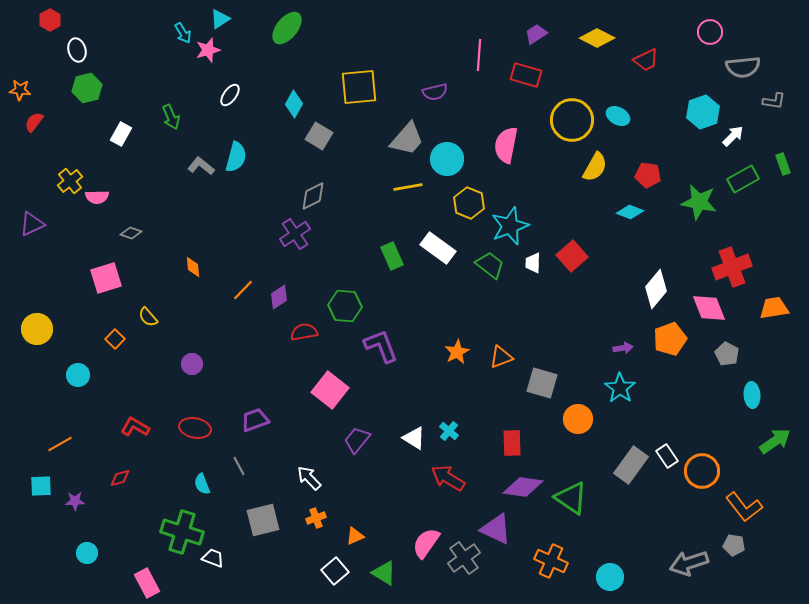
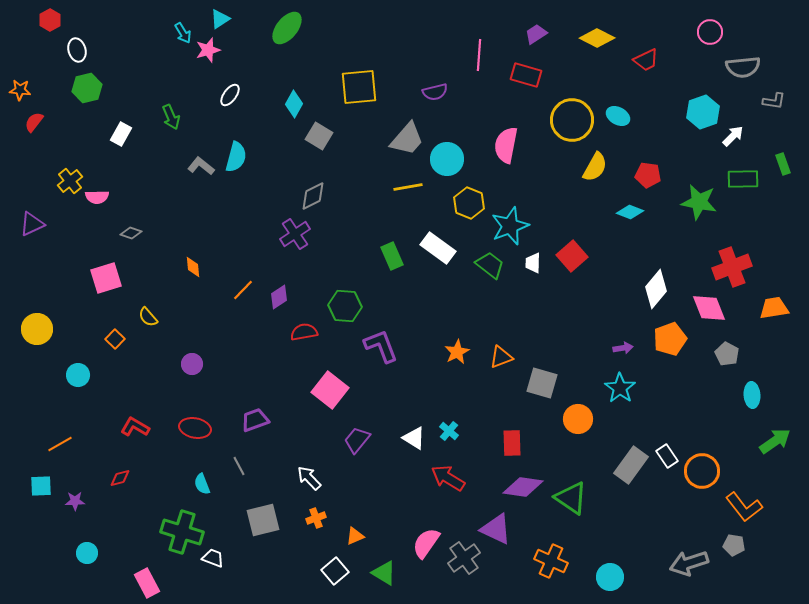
green rectangle at (743, 179): rotated 28 degrees clockwise
